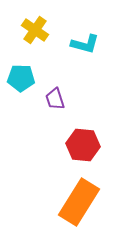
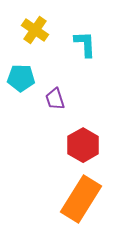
cyan L-shape: rotated 108 degrees counterclockwise
red hexagon: rotated 24 degrees clockwise
orange rectangle: moved 2 px right, 3 px up
